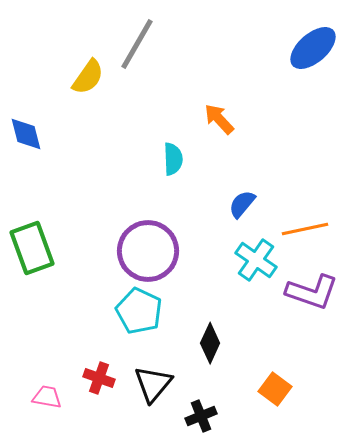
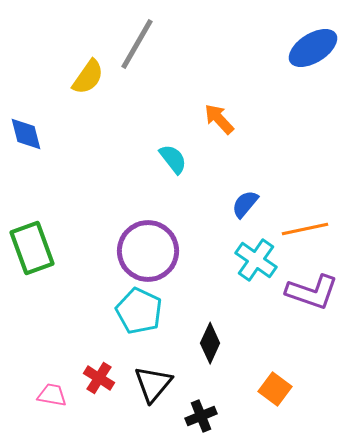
blue ellipse: rotated 9 degrees clockwise
cyan semicircle: rotated 36 degrees counterclockwise
blue semicircle: moved 3 px right
red cross: rotated 12 degrees clockwise
pink trapezoid: moved 5 px right, 2 px up
